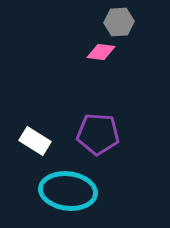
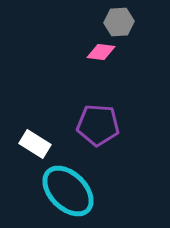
purple pentagon: moved 9 px up
white rectangle: moved 3 px down
cyan ellipse: rotated 38 degrees clockwise
